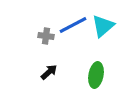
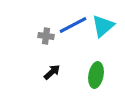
black arrow: moved 3 px right
